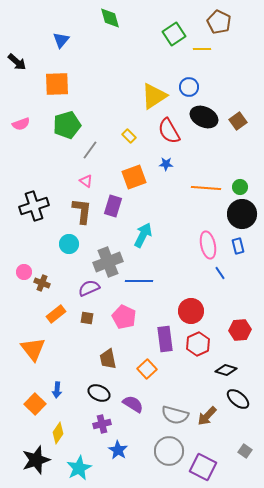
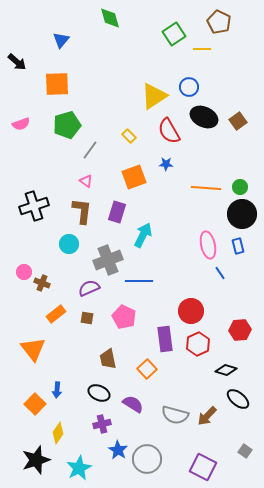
purple rectangle at (113, 206): moved 4 px right, 6 px down
gray cross at (108, 262): moved 2 px up
gray circle at (169, 451): moved 22 px left, 8 px down
